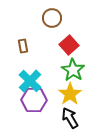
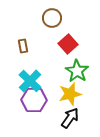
red square: moved 1 px left, 1 px up
green star: moved 4 px right, 1 px down
yellow star: rotated 20 degrees clockwise
black arrow: rotated 65 degrees clockwise
